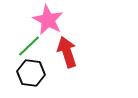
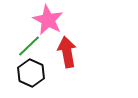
red arrow: rotated 8 degrees clockwise
black hexagon: rotated 16 degrees clockwise
